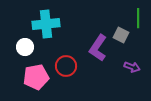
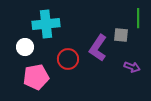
gray square: rotated 21 degrees counterclockwise
red circle: moved 2 px right, 7 px up
